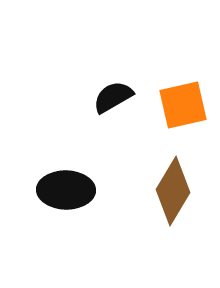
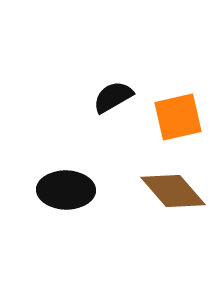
orange square: moved 5 px left, 12 px down
brown diamond: rotated 72 degrees counterclockwise
